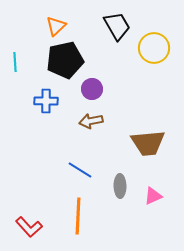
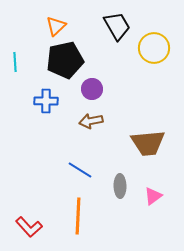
pink triangle: rotated 12 degrees counterclockwise
